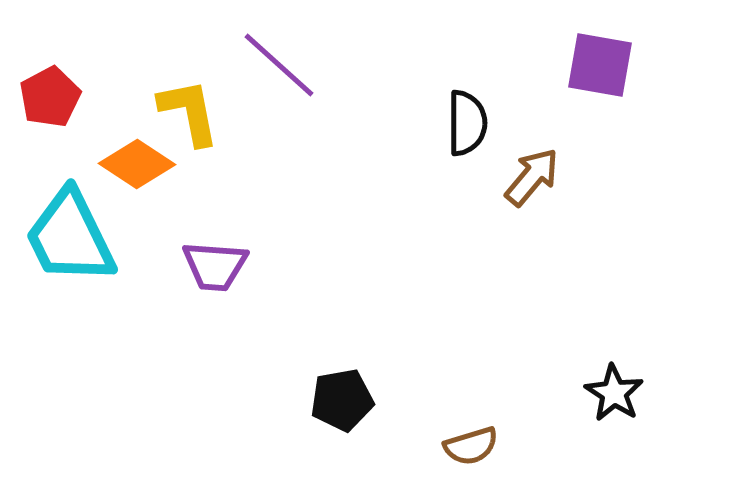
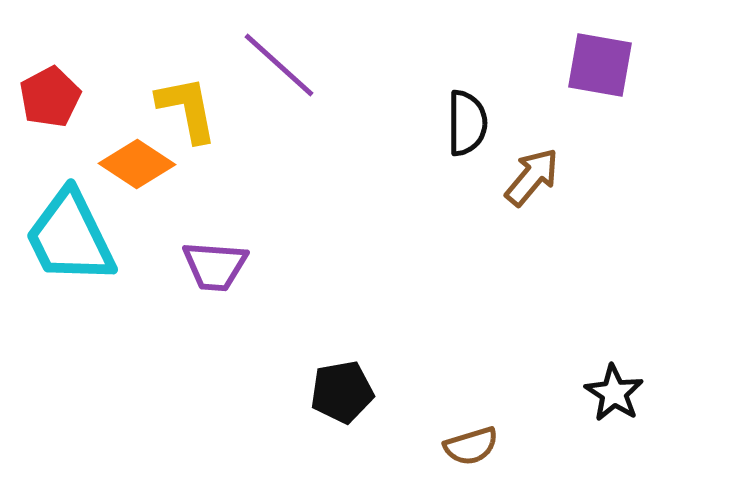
yellow L-shape: moved 2 px left, 3 px up
black pentagon: moved 8 px up
